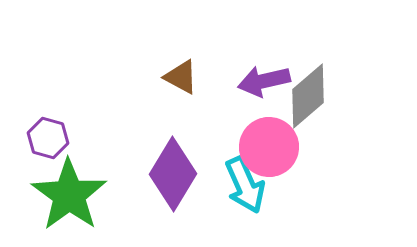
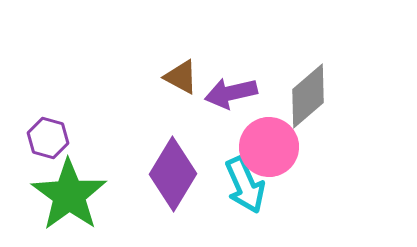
purple arrow: moved 33 px left, 12 px down
